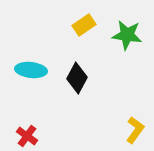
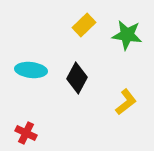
yellow rectangle: rotated 10 degrees counterclockwise
yellow L-shape: moved 9 px left, 28 px up; rotated 16 degrees clockwise
red cross: moved 1 px left, 3 px up; rotated 10 degrees counterclockwise
